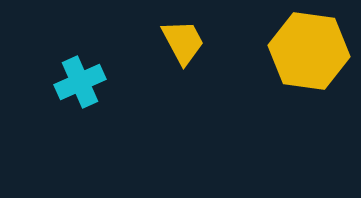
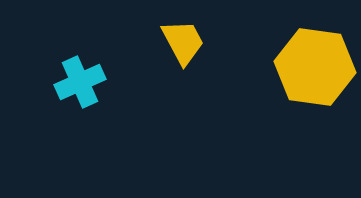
yellow hexagon: moved 6 px right, 16 px down
